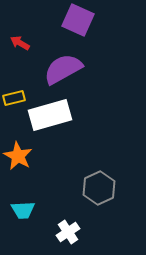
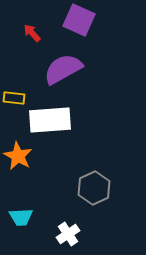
purple square: moved 1 px right
red arrow: moved 12 px right, 10 px up; rotated 18 degrees clockwise
yellow rectangle: rotated 20 degrees clockwise
white rectangle: moved 5 px down; rotated 12 degrees clockwise
gray hexagon: moved 5 px left
cyan trapezoid: moved 2 px left, 7 px down
white cross: moved 2 px down
